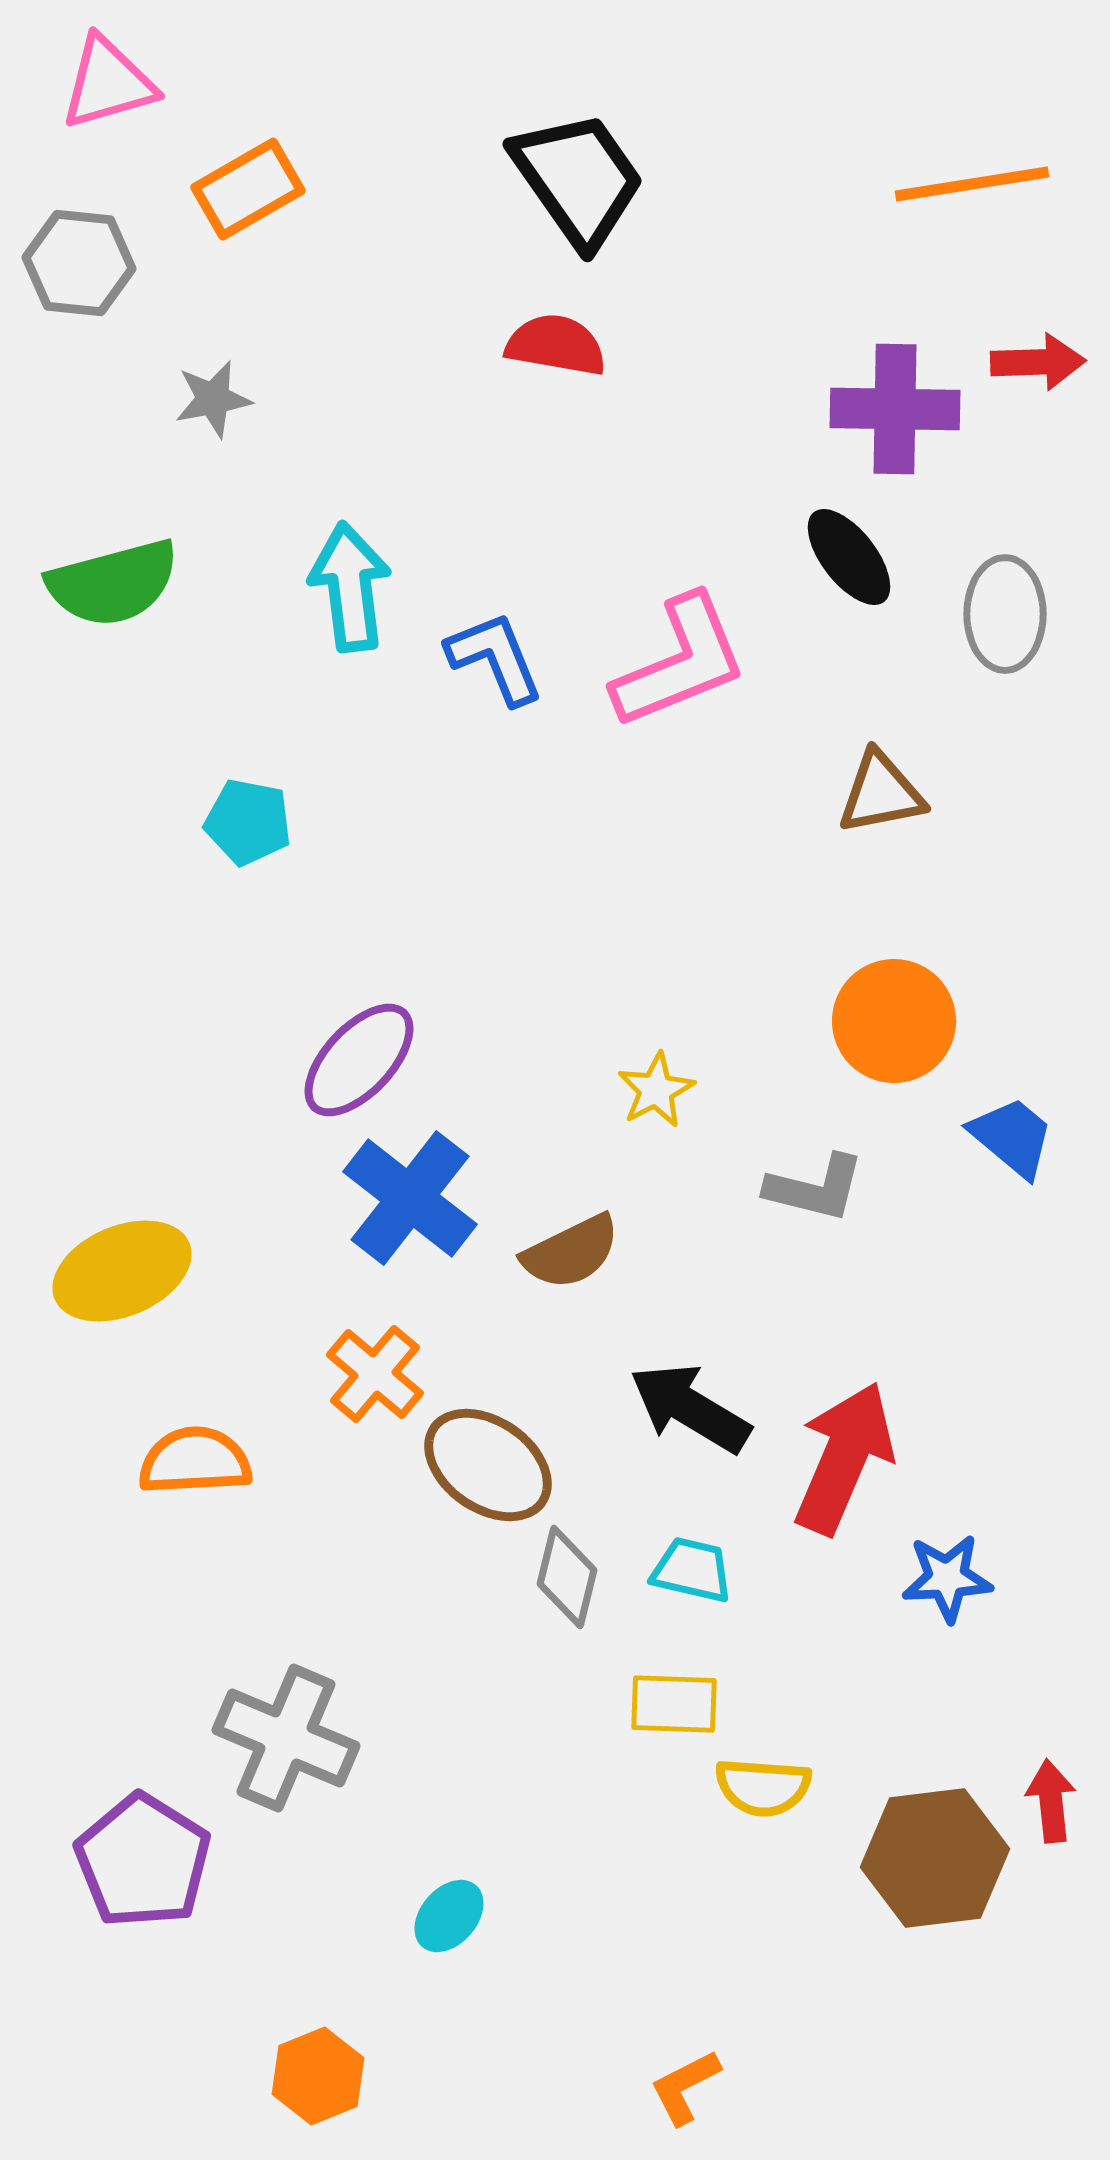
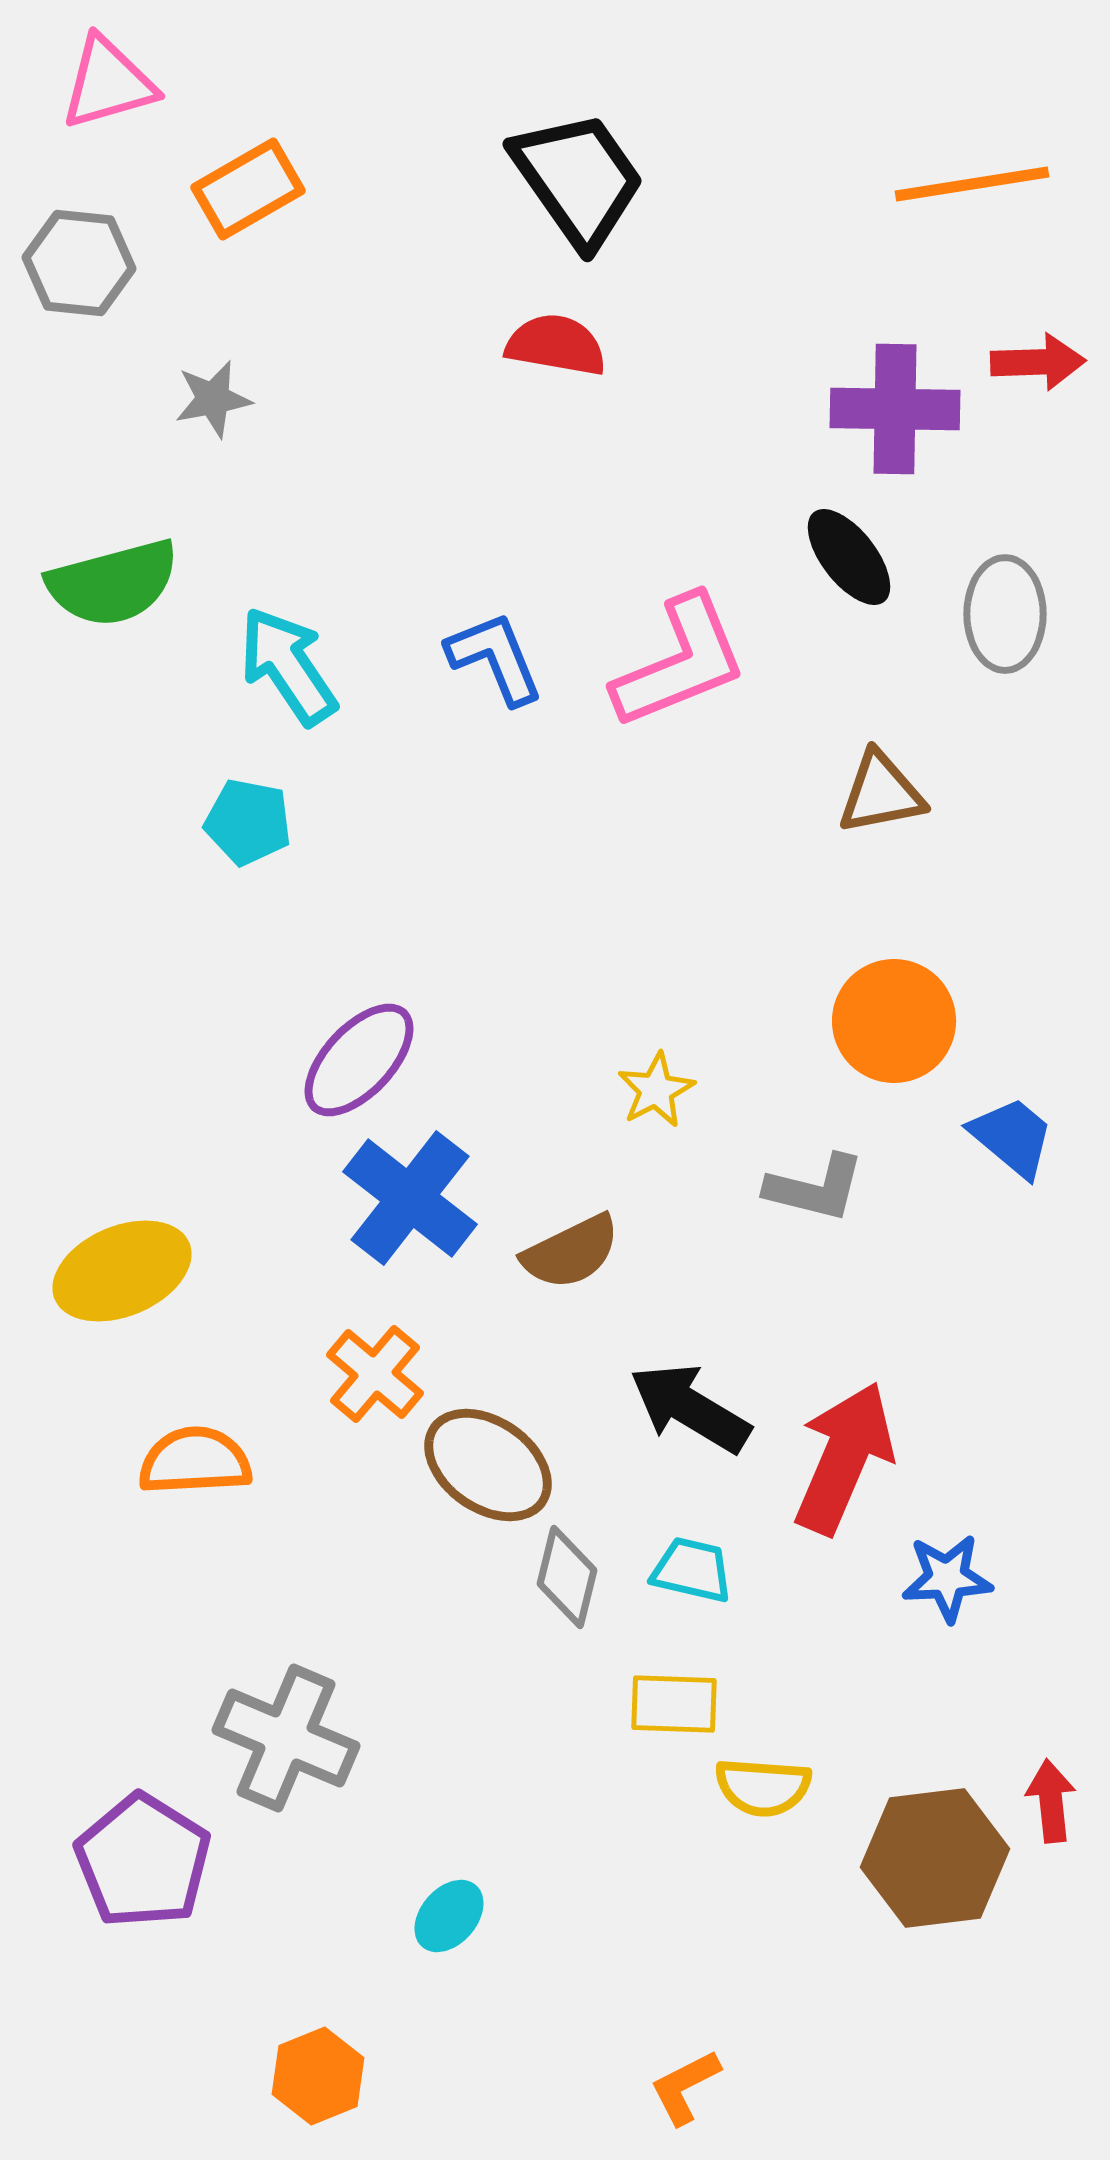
cyan arrow at (350, 587): moved 62 px left, 79 px down; rotated 27 degrees counterclockwise
